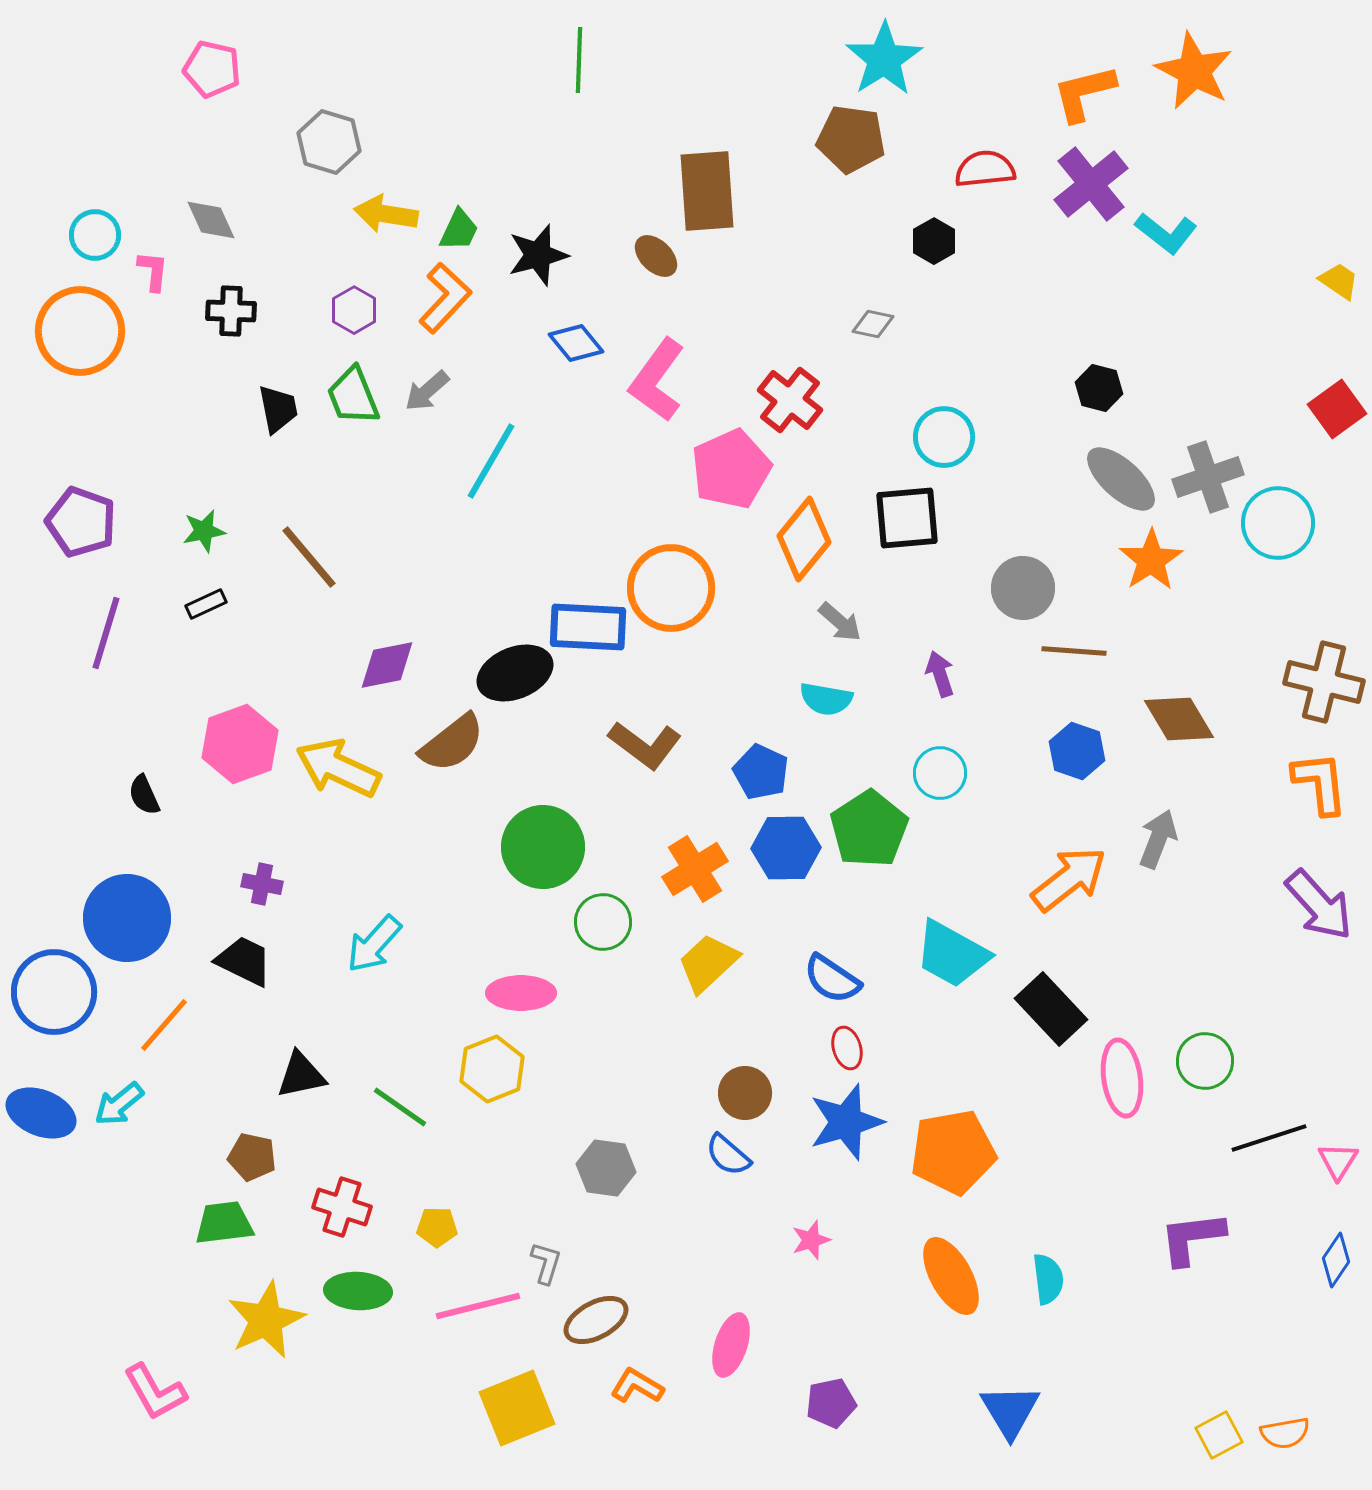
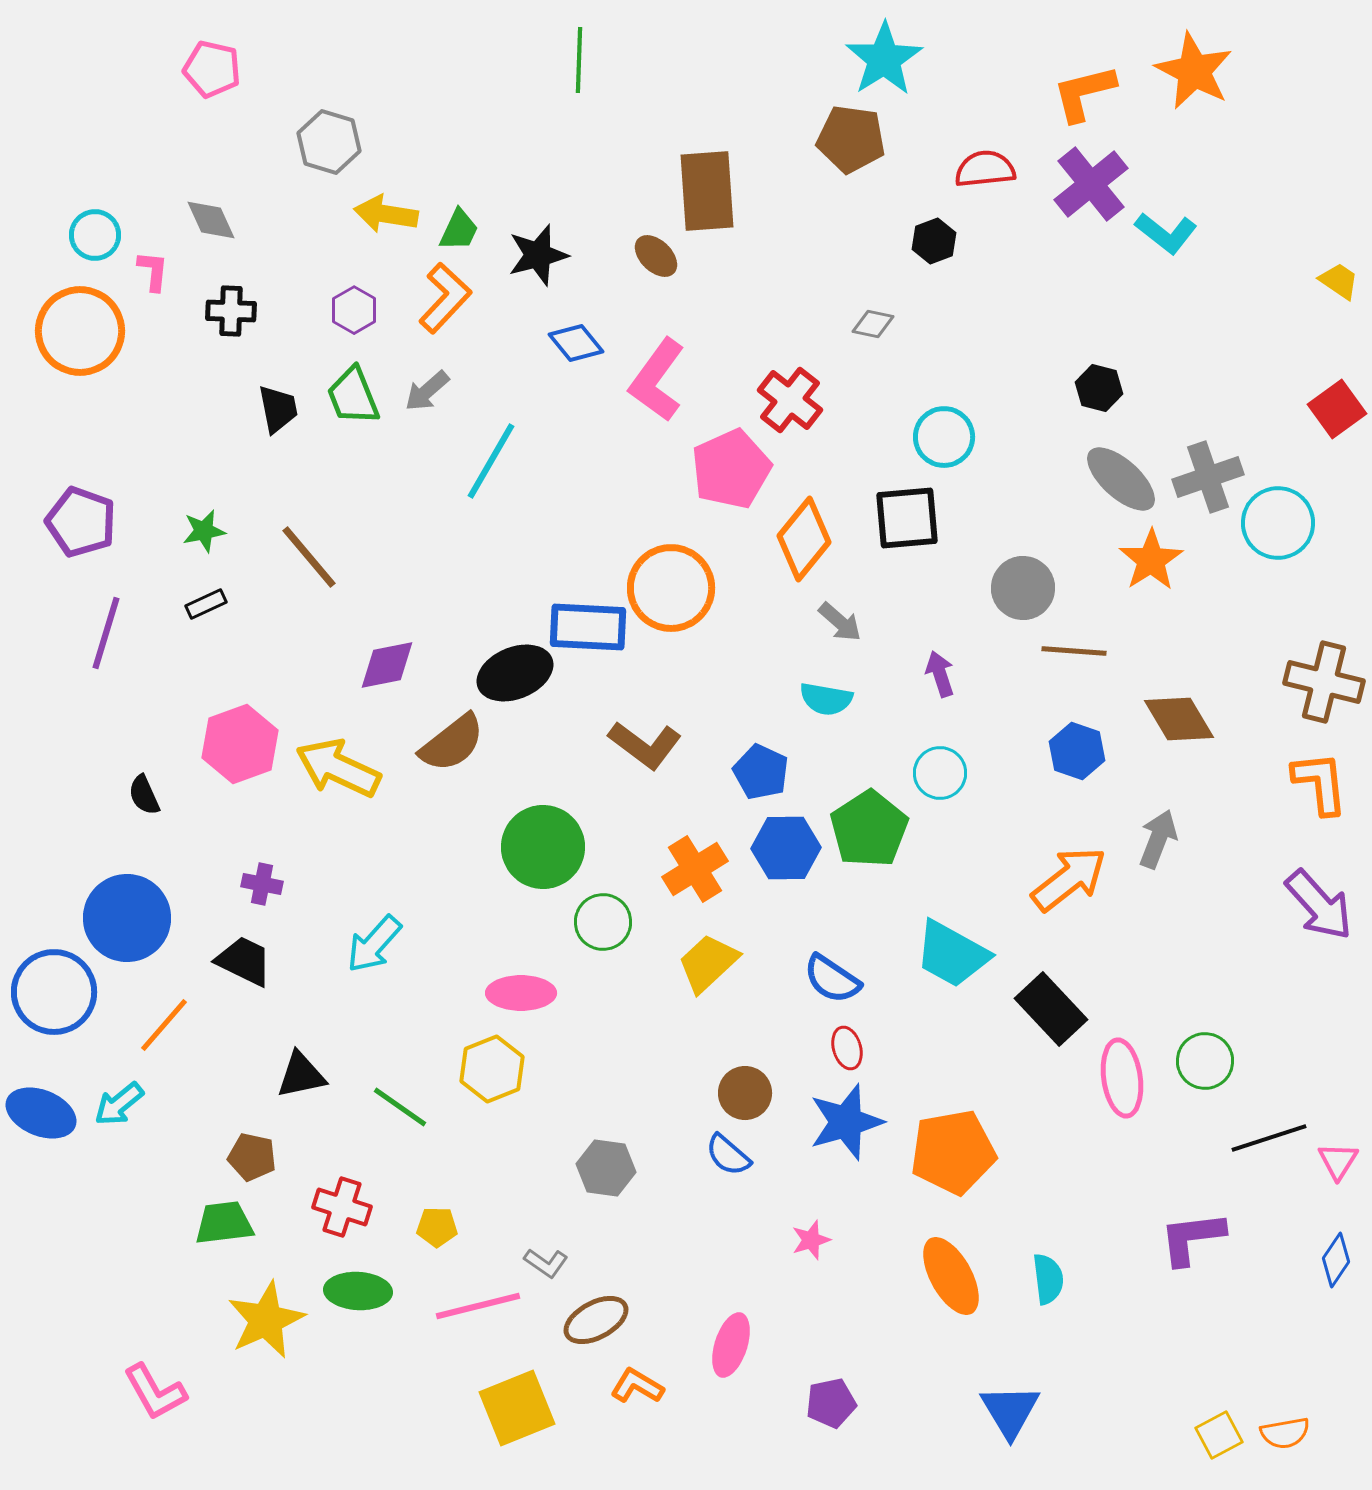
black hexagon at (934, 241): rotated 9 degrees clockwise
gray L-shape at (546, 1263): rotated 108 degrees clockwise
